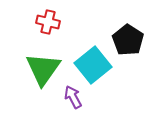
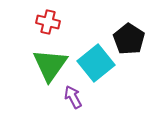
black pentagon: moved 1 px right, 1 px up
cyan square: moved 3 px right, 2 px up
green triangle: moved 7 px right, 4 px up
